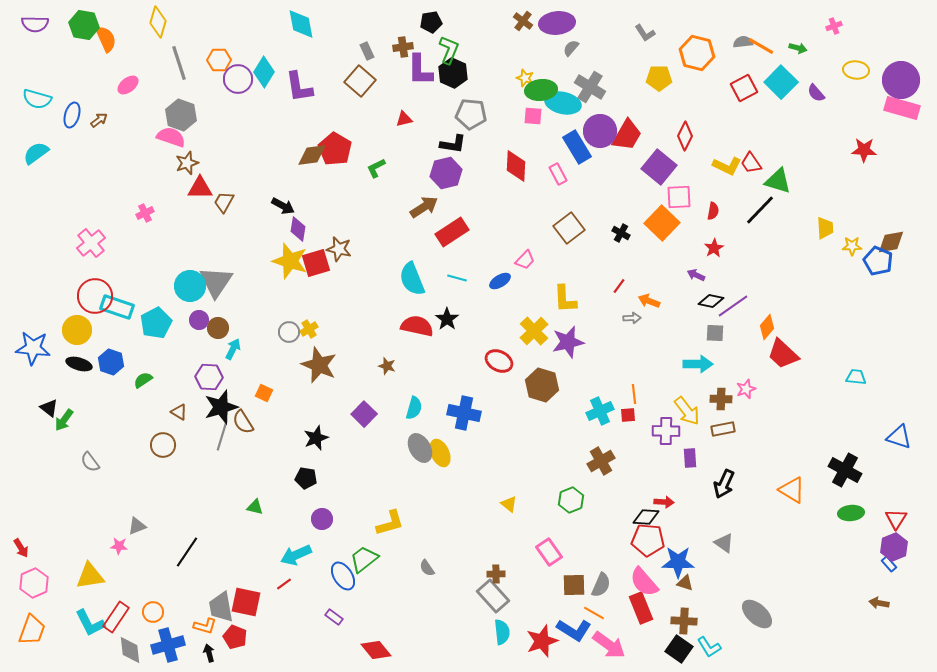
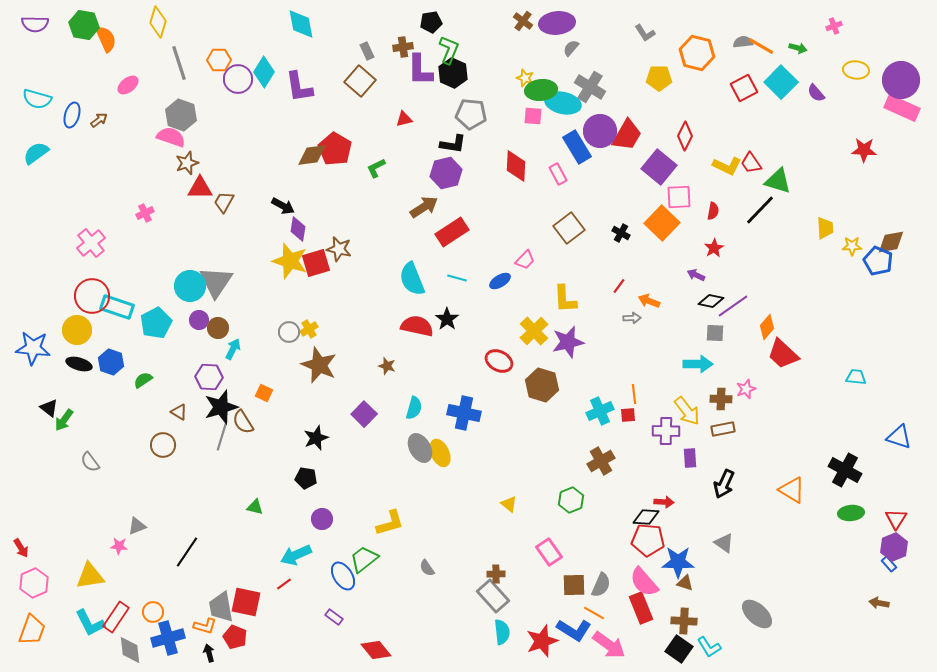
pink rectangle at (902, 108): rotated 8 degrees clockwise
red circle at (95, 296): moved 3 px left
blue cross at (168, 645): moved 7 px up
